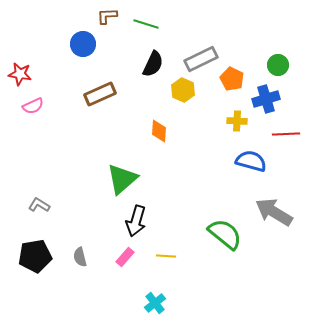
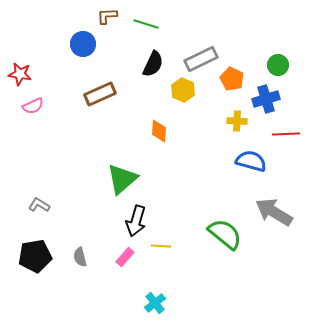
yellow line: moved 5 px left, 10 px up
